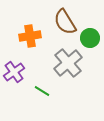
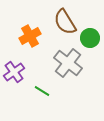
orange cross: rotated 20 degrees counterclockwise
gray cross: rotated 12 degrees counterclockwise
